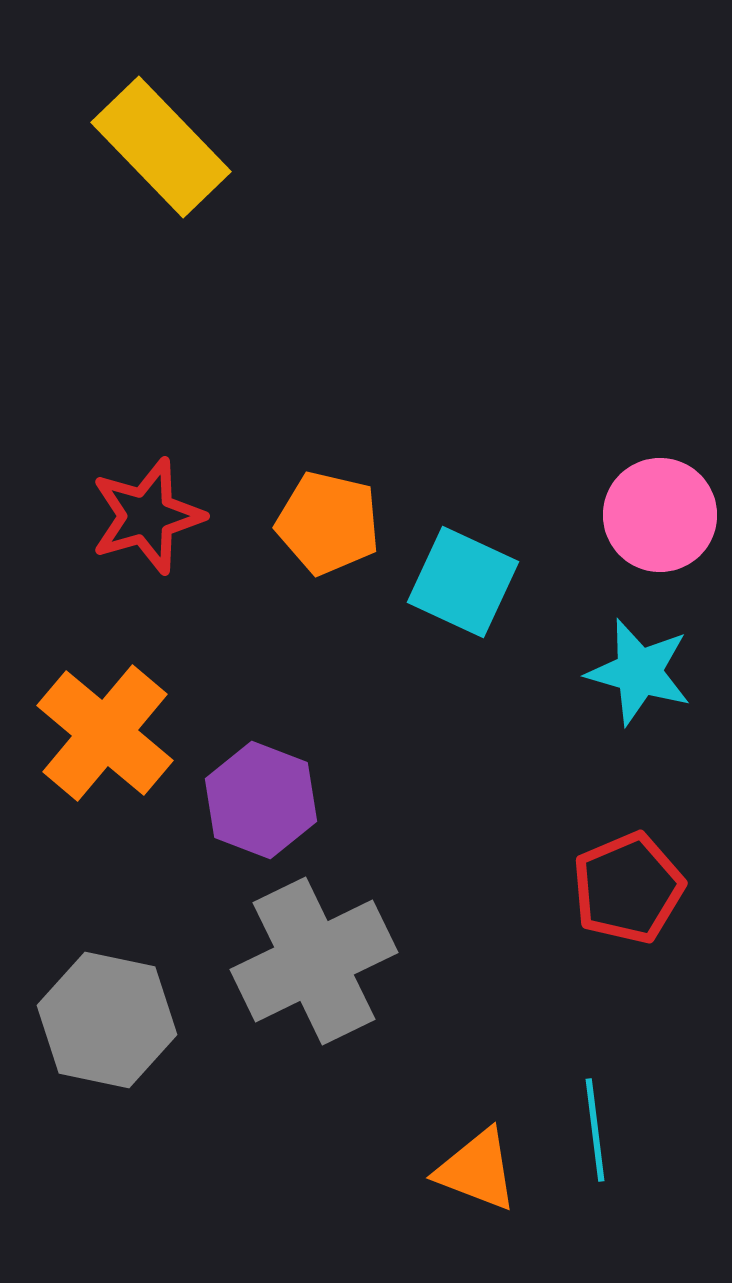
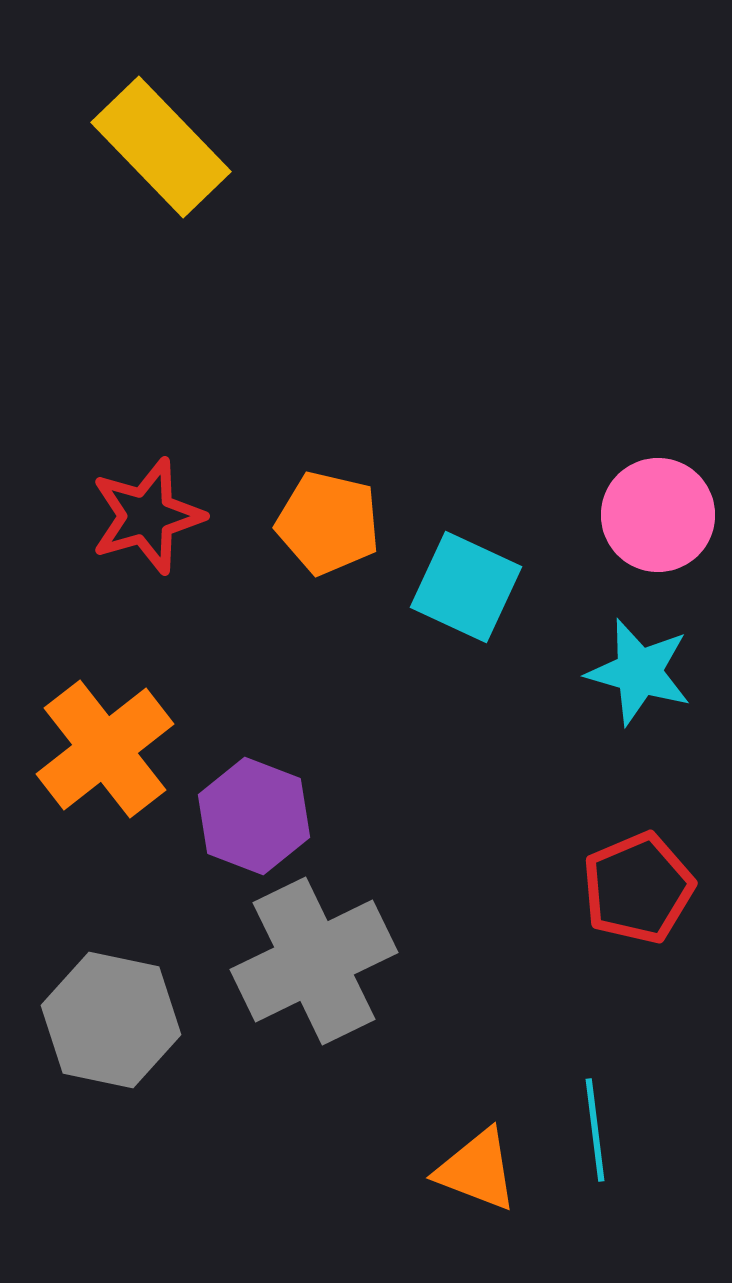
pink circle: moved 2 px left
cyan square: moved 3 px right, 5 px down
orange cross: moved 16 px down; rotated 12 degrees clockwise
purple hexagon: moved 7 px left, 16 px down
red pentagon: moved 10 px right
gray hexagon: moved 4 px right
